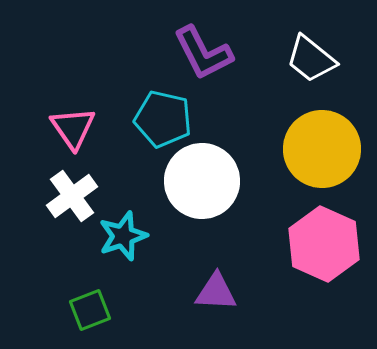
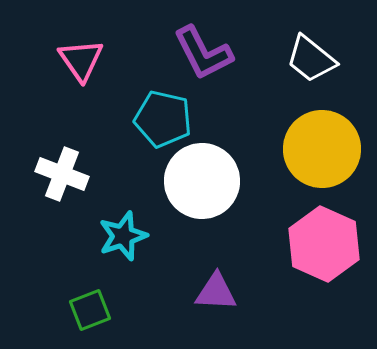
pink triangle: moved 8 px right, 68 px up
white cross: moved 10 px left, 22 px up; rotated 33 degrees counterclockwise
